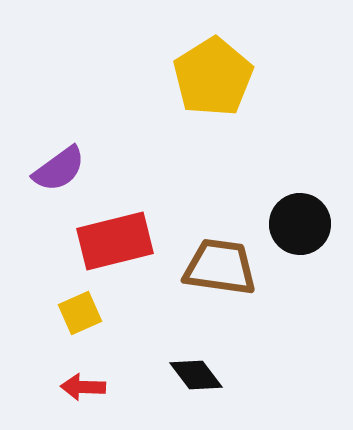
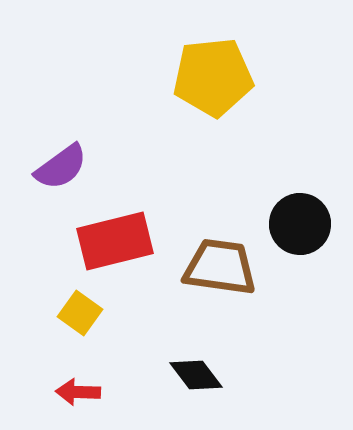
yellow pentagon: rotated 26 degrees clockwise
purple semicircle: moved 2 px right, 2 px up
yellow square: rotated 30 degrees counterclockwise
red arrow: moved 5 px left, 5 px down
